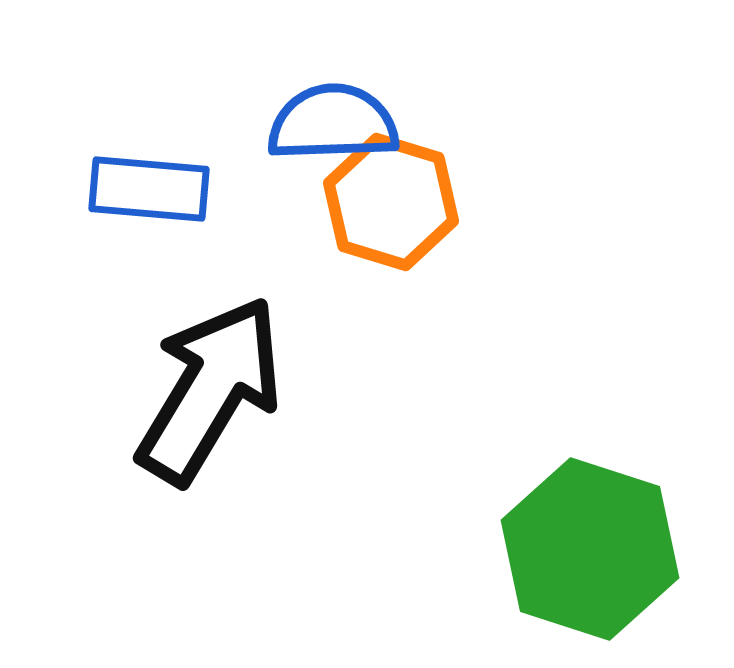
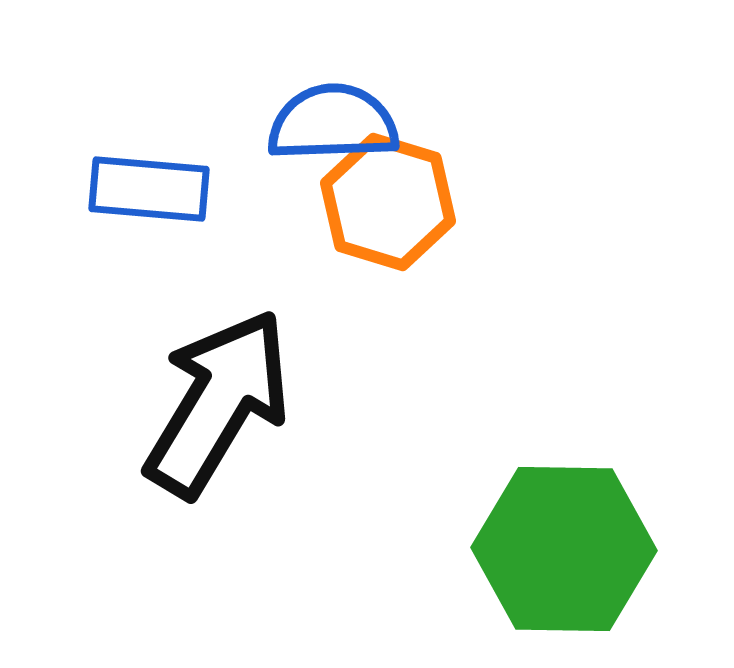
orange hexagon: moved 3 px left
black arrow: moved 8 px right, 13 px down
green hexagon: moved 26 px left; rotated 17 degrees counterclockwise
